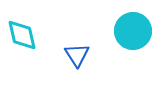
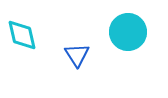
cyan circle: moved 5 px left, 1 px down
